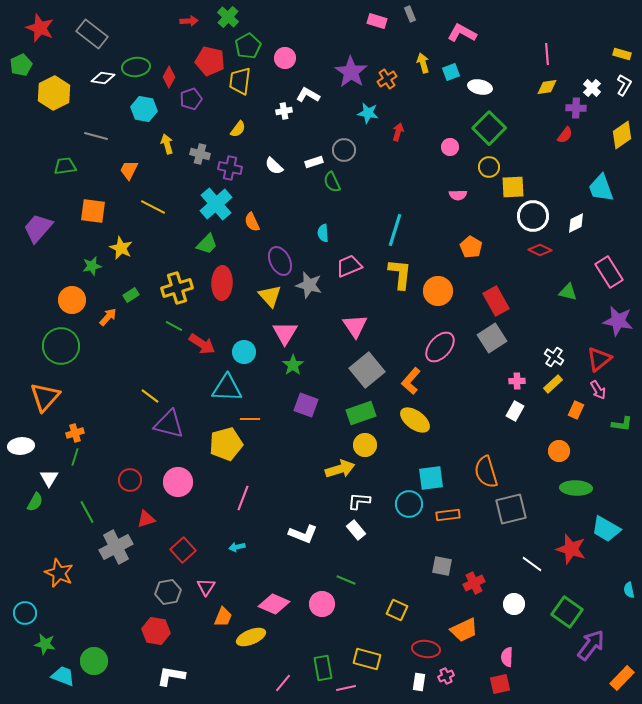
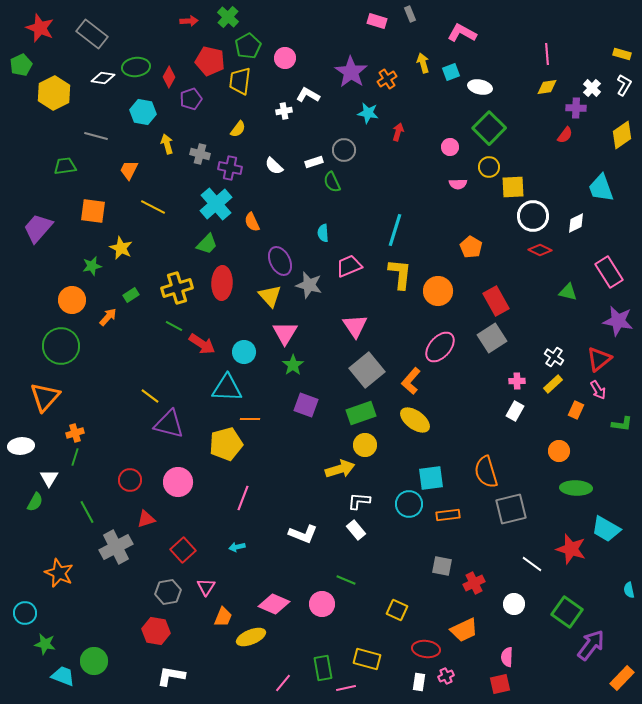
cyan hexagon at (144, 109): moved 1 px left, 3 px down
pink semicircle at (458, 195): moved 11 px up
